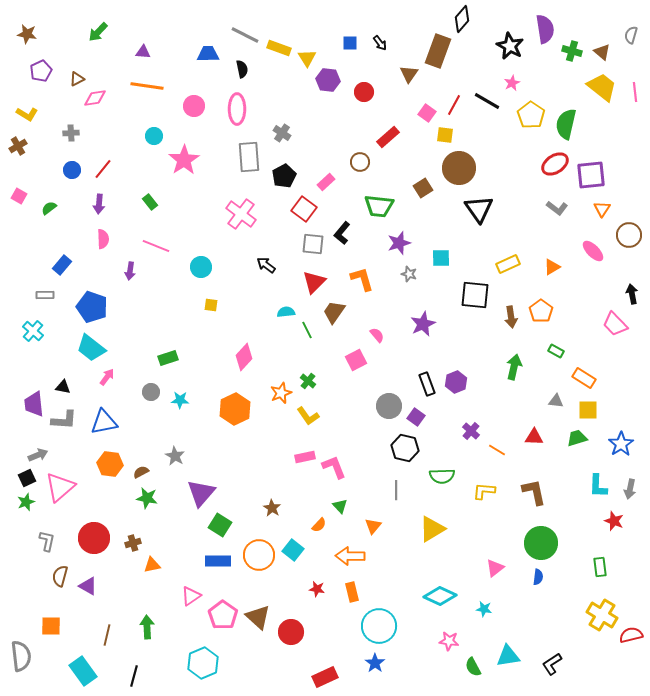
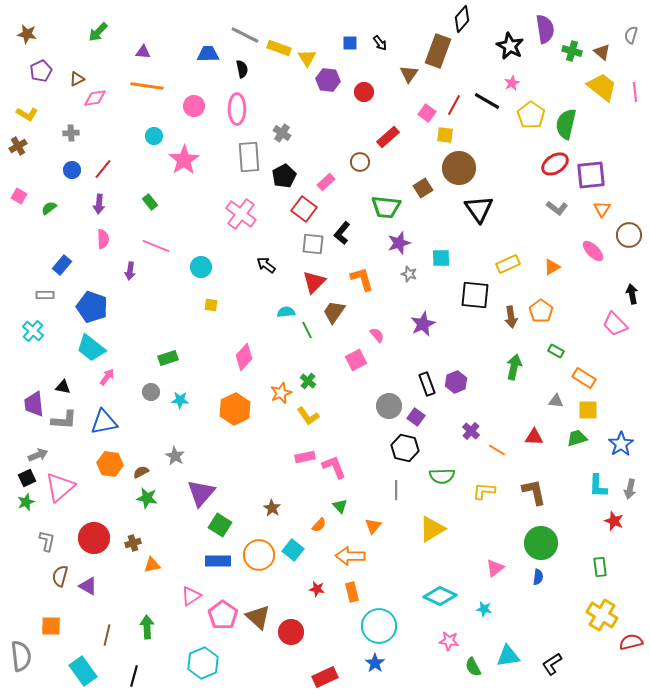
green trapezoid at (379, 206): moved 7 px right, 1 px down
red semicircle at (631, 635): moved 7 px down
